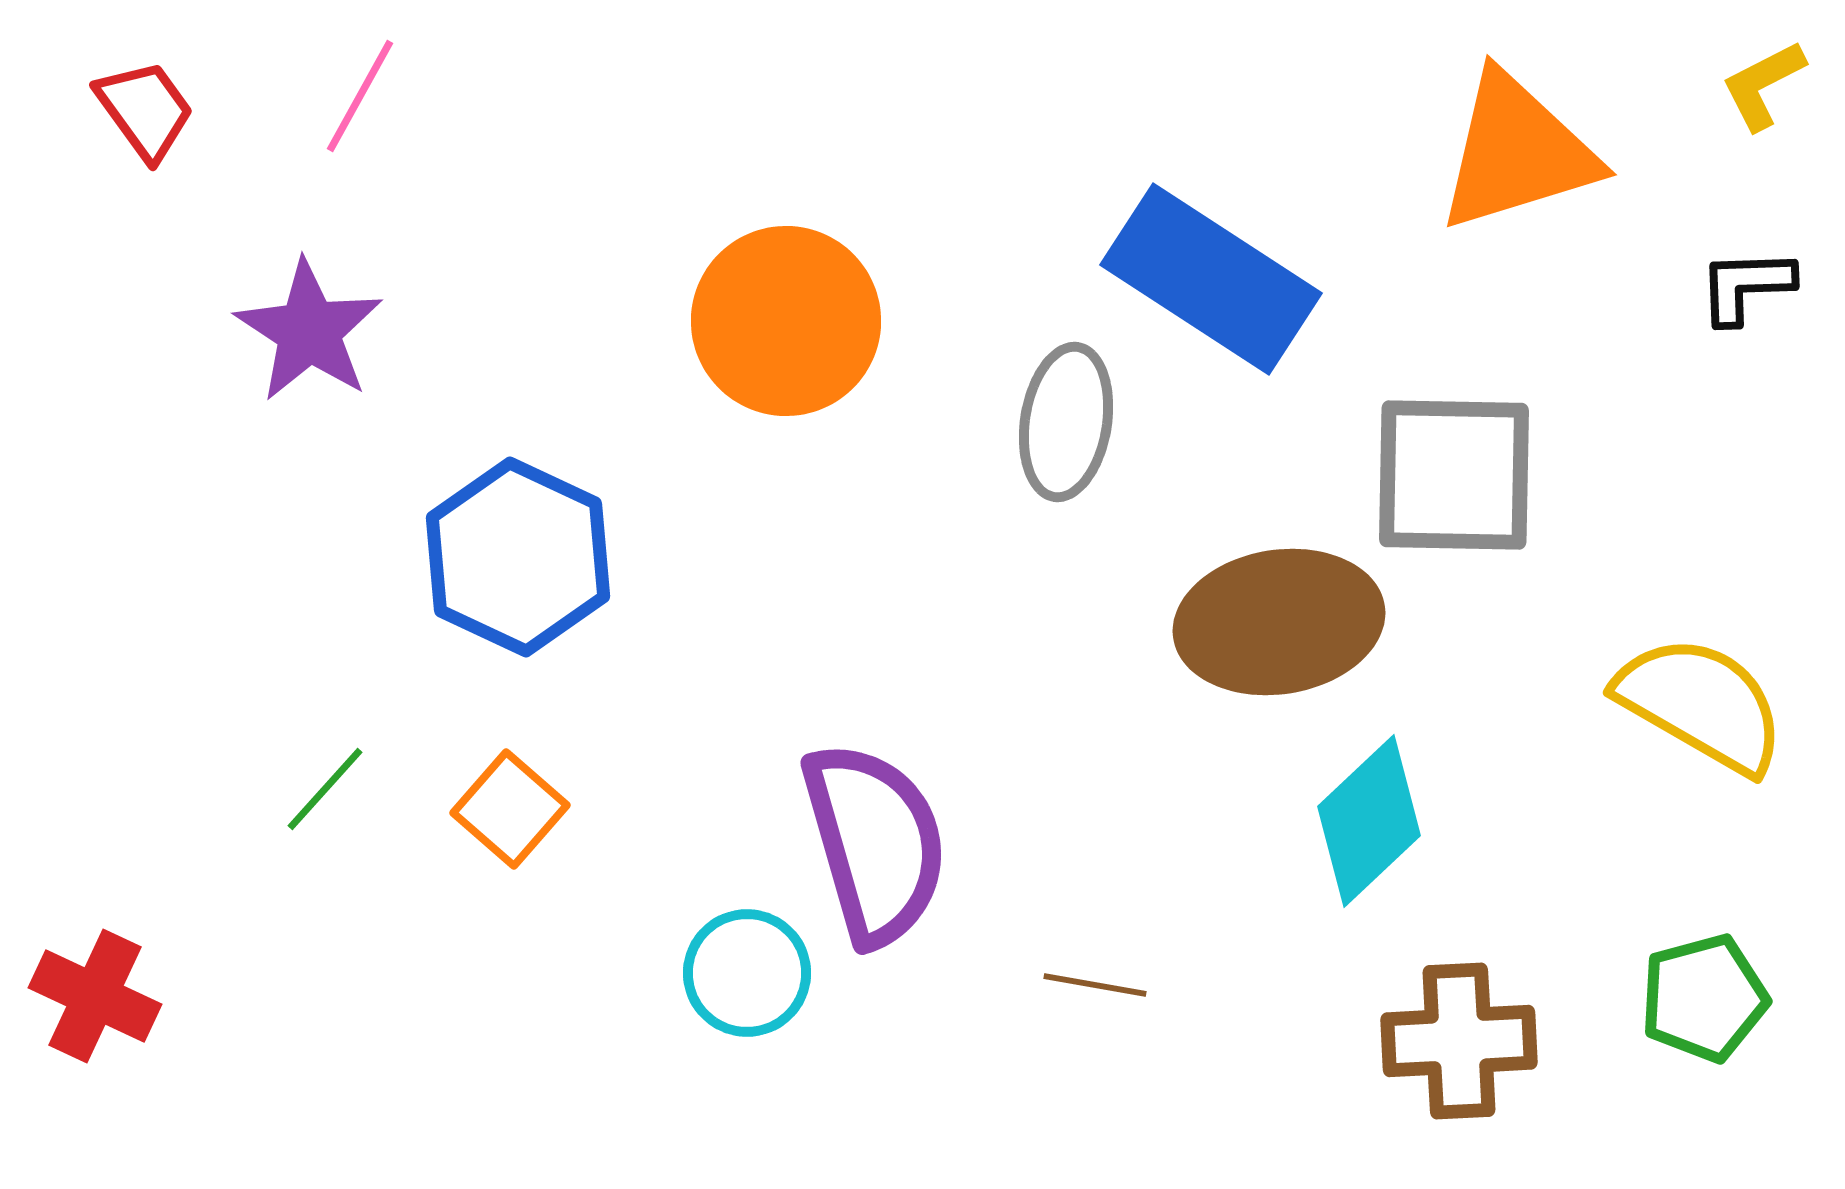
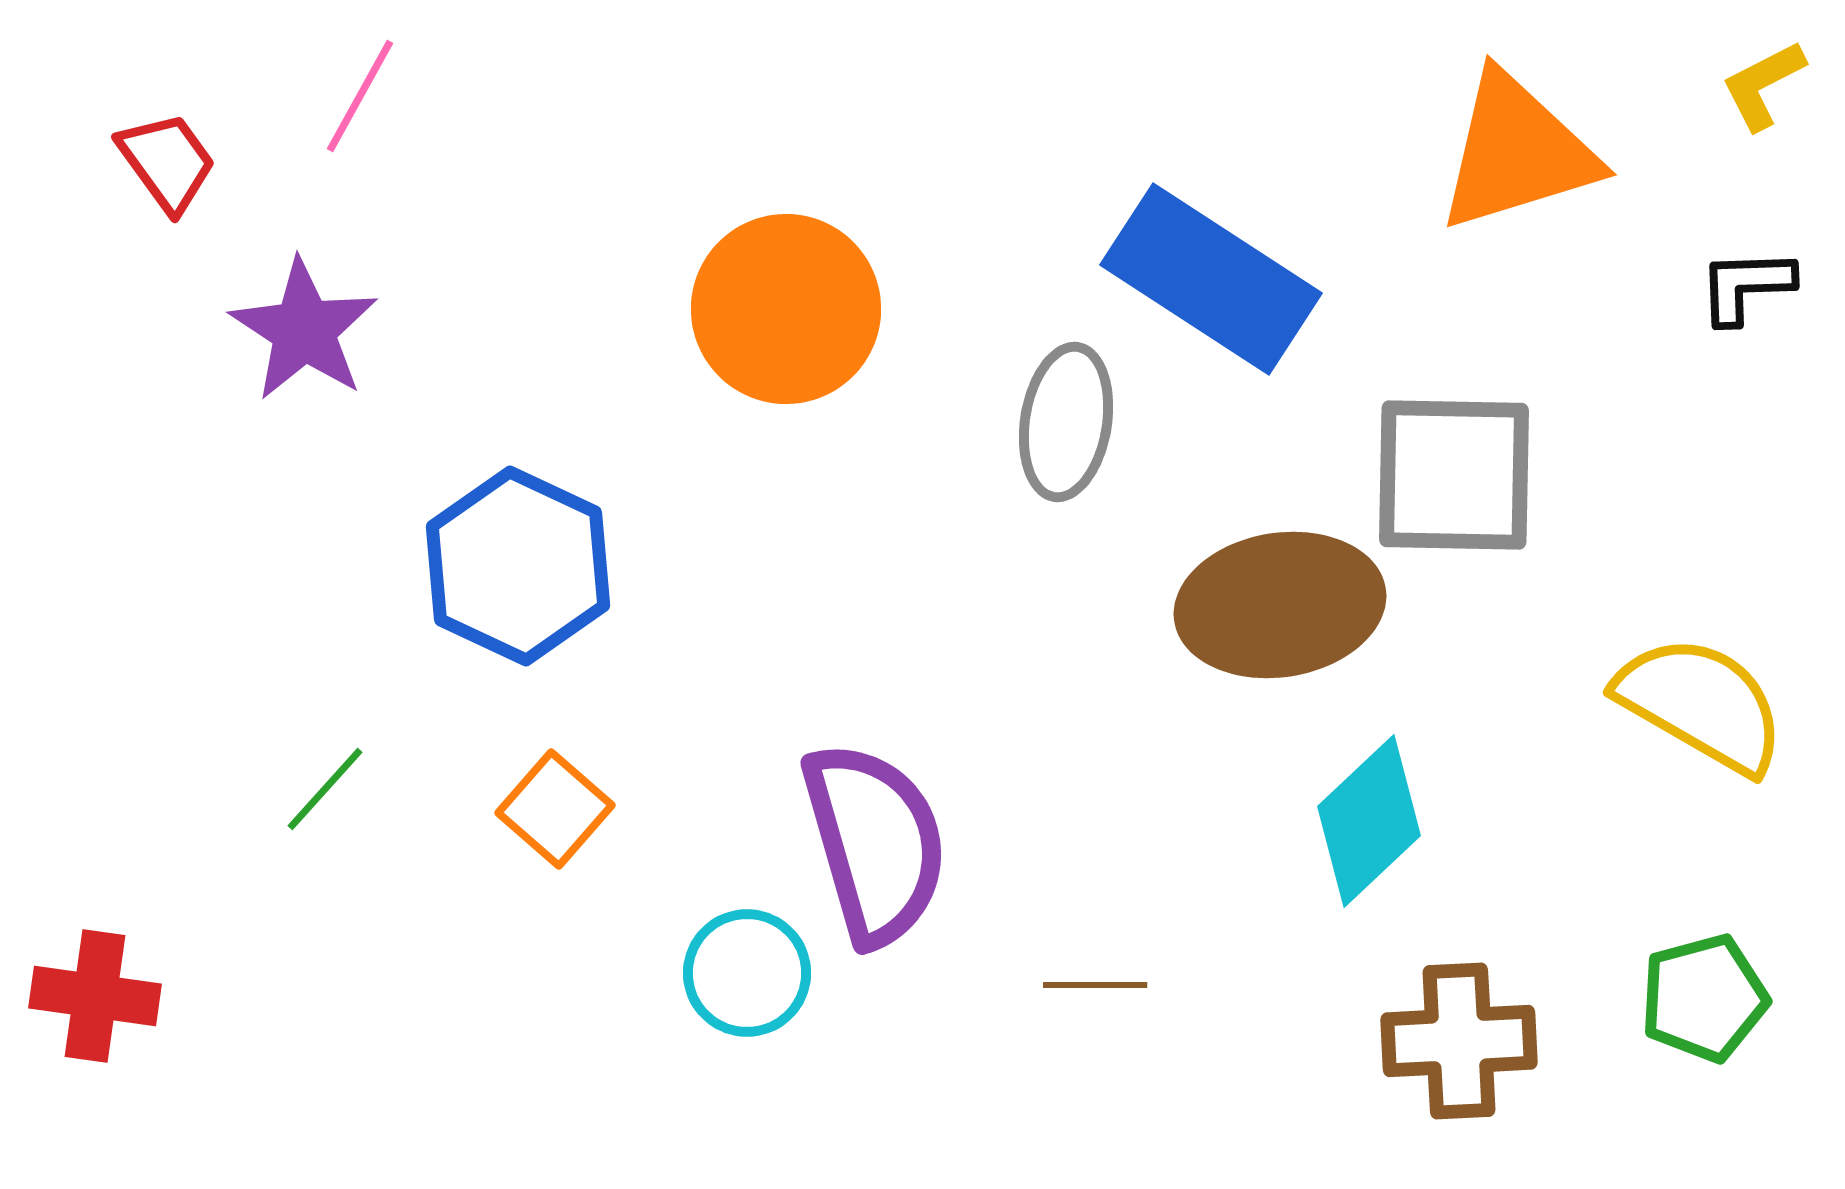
red trapezoid: moved 22 px right, 52 px down
orange circle: moved 12 px up
purple star: moved 5 px left, 1 px up
blue hexagon: moved 9 px down
brown ellipse: moved 1 px right, 17 px up
orange square: moved 45 px right
brown line: rotated 10 degrees counterclockwise
red cross: rotated 17 degrees counterclockwise
